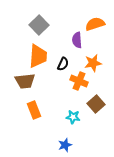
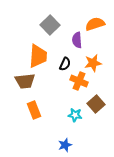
gray square: moved 11 px right
black semicircle: moved 2 px right
cyan star: moved 2 px right, 2 px up
